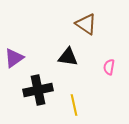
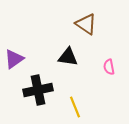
purple triangle: moved 1 px down
pink semicircle: rotated 21 degrees counterclockwise
yellow line: moved 1 px right, 2 px down; rotated 10 degrees counterclockwise
